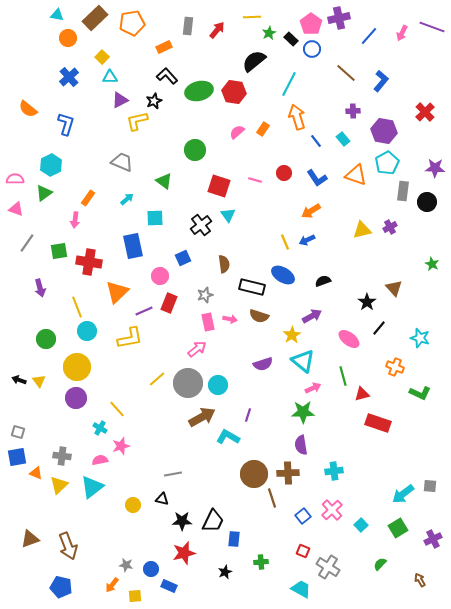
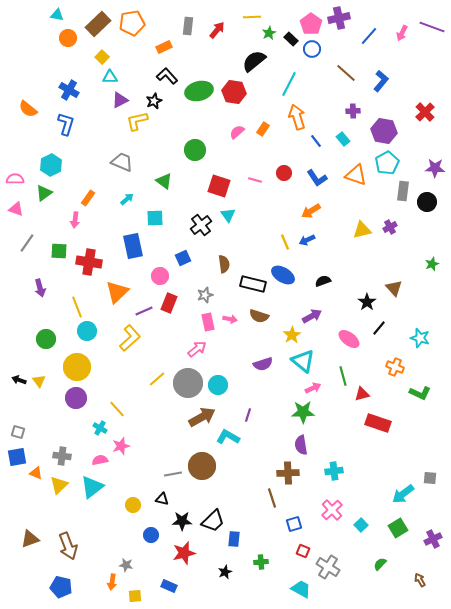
brown rectangle at (95, 18): moved 3 px right, 6 px down
blue cross at (69, 77): moved 13 px down; rotated 18 degrees counterclockwise
green square at (59, 251): rotated 12 degrees clockwise
green star at (432, 264): rotated 24 degrees clockwise
black rectangle at (252, 287): moved 1 px right, 3 px up
yellow L-shape at (130, 338): rotated 32 degrees counterclockwise
brown circle at (254, 474): moved 52 px left, 8 px up
gray square at (430, 486): moved 8 px up
blue square at (303, 516): moved 9 px left, 8 px down; rotated 21 degrees clockwise
black trapezoid at (213, 521): rotated 20 degrees clockwise
blue circle at (151, 569): moved 34 px up
orange arrow at (112, 585): moved 3 px up; rotated 28 degrees counterclockwise
